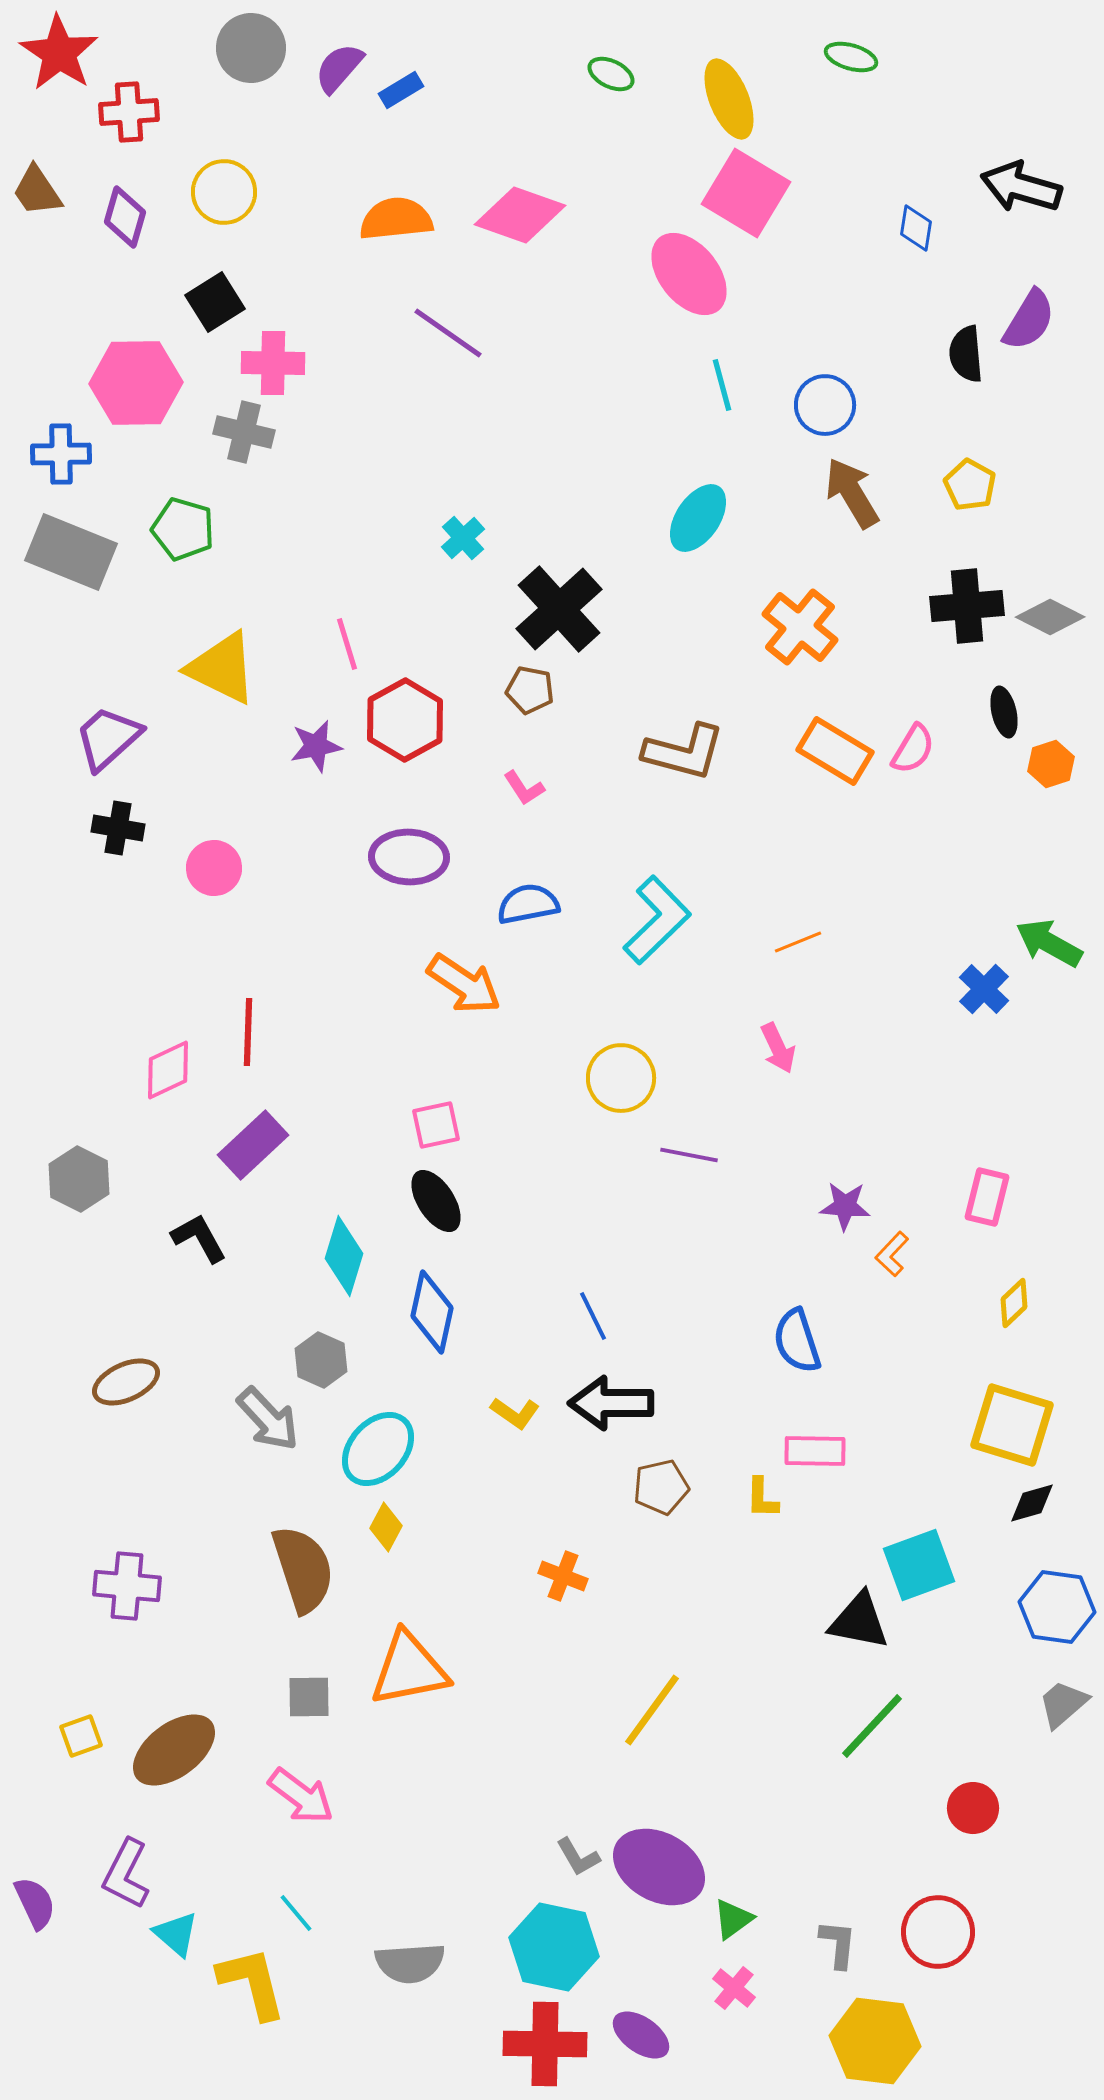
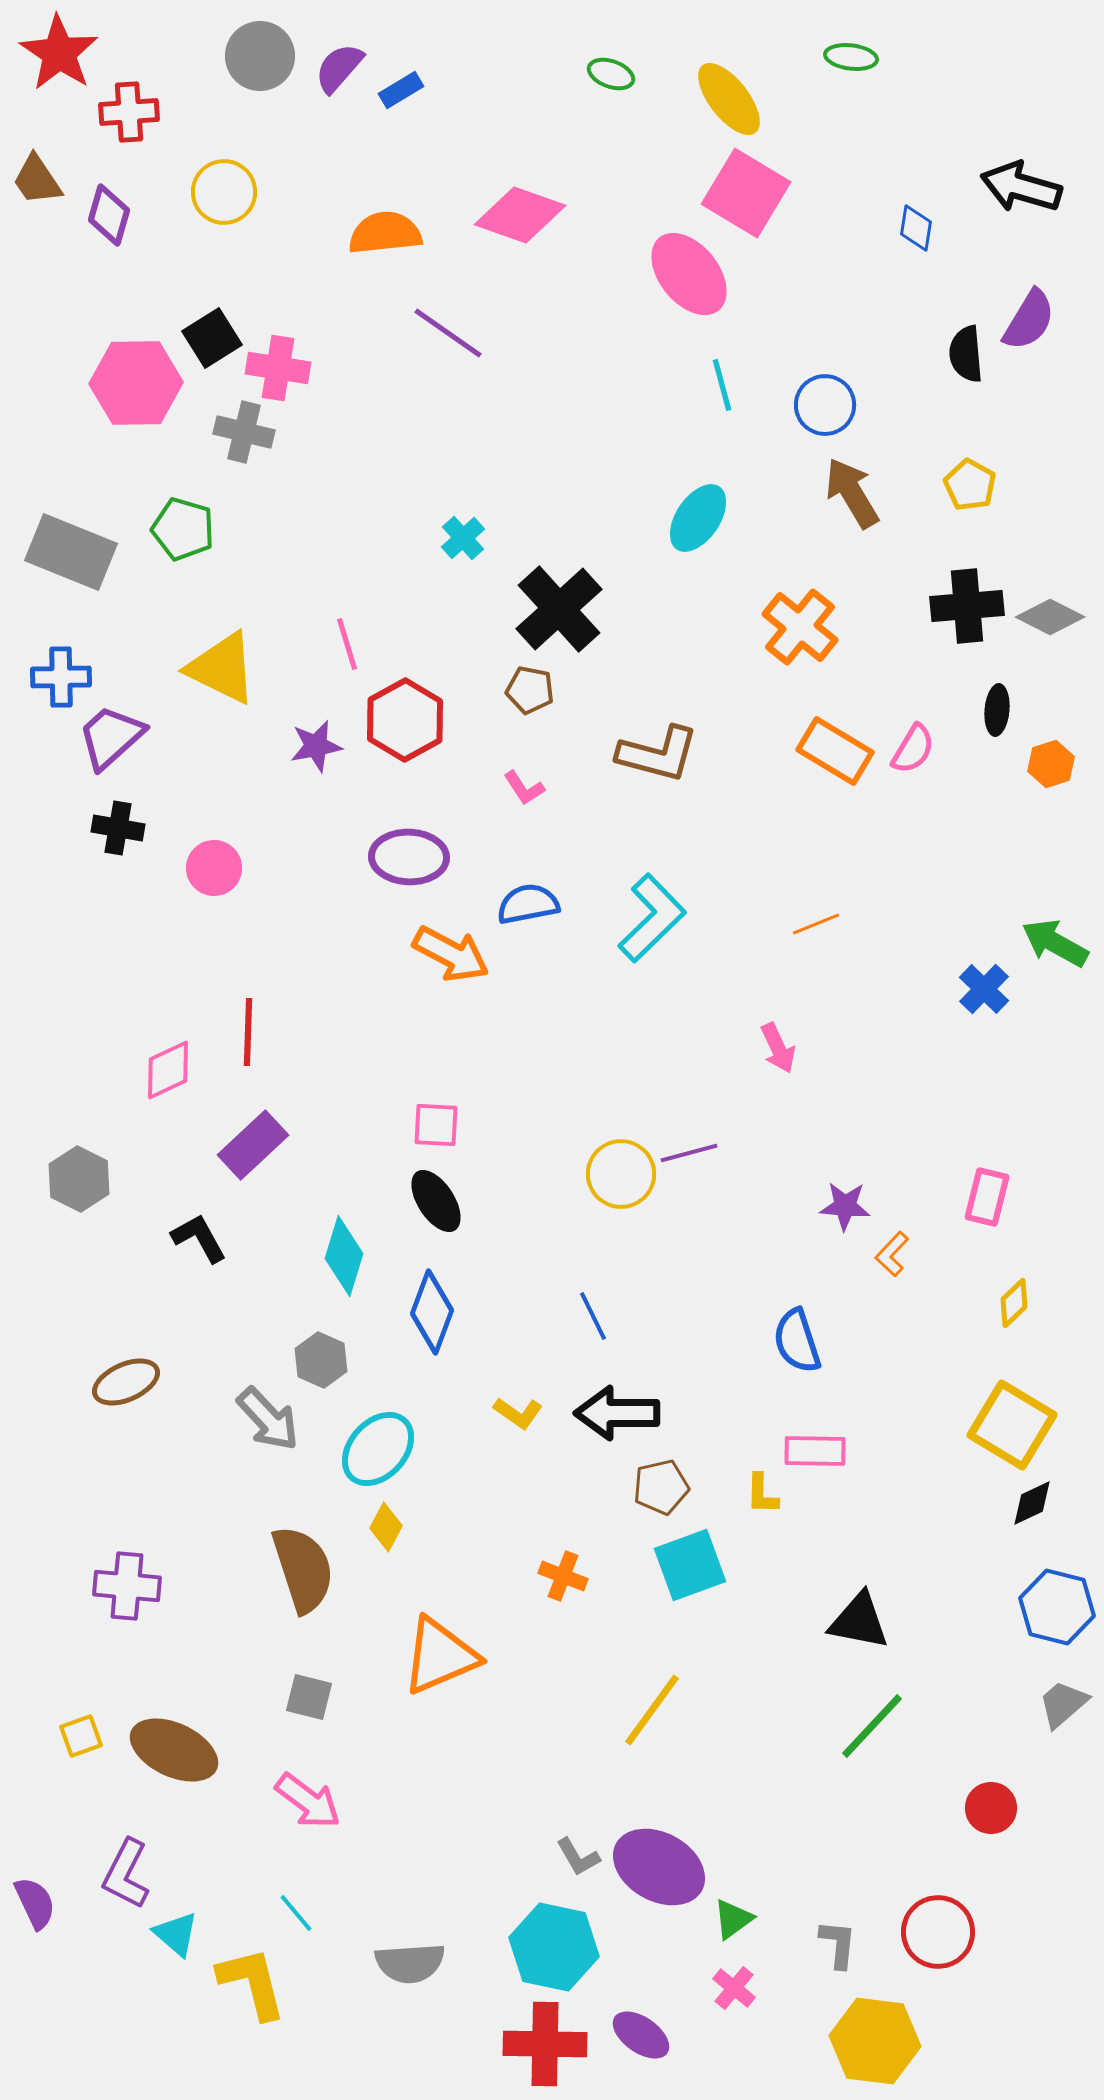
gray circle at (251, 48): moved 9 px right, 8 px down
green ellipse at (851, 57): rotated 9 degrees counterclockwise
green ellipse at (611, 74): rotated 6 degrees counterclockwise
yellow ellipse at (729, 99): rotated 16 degrees counterclockwise
brown trapezoid at (37, 191): moved 11 px up
purple diamond at (125, 217): moved 16 px left, 2 px up
orange semicircle at (396, 219): moved 11 px left, 14 px down
black square at (215, 302): moved 3 px left, 36 px down
pink cross at (273, 363): moved 5 px right, 5 px down; rotated 8 degrees clockwise
blue cross at (61, 454): moved 223 px down
black ellipse at (1004, 712): moved 7 px left, 2 px up; rotated 18 degrees clockwise
purple trapezoid at (108, 738): moved 3 px right, 1 px up
brown L-shape at (684, 752): moved 26 px left, 2 px down
cyan L-shape at (657, 920): moved 5 px left, 2 px up
orange line at (798, 942): moved 18 px right, 18 px up
green arrow at (1049, 943): moved 6 px right
orange arrow at (464, 984): moved 13 px left, 30 px up; rotated 6 degrees counterclockwise
yellow circle at (621, 1078): moved 96 px down
pink square at (436, 1125): rotated 15 degrees clockwise
purple line at (689, 1155): moved 2 px up; rotated 26 degrees counterclockwise
blue diamond at (432, 1312): rotated 8 degrees clockwise
black arrow at (611, 1403): moved 6 px right, 10 px down
yellow L-shape at (515, 1413): moved 3 px right
yellow square at (1012, 1425): rotated 14 degrees clockwise
yellow L-shape at (762, 1498): moved 4 px up
black diamond at (1032, 1503): rotated 9 degrees counterclockwise
cyan square at (919, 1565): moved 229 px left
blue hexagon at (1057, 1607): rotated 6 degrees clockwise
orange triangle at (409, 1669): moved 31 px right, 13 px up; rotated 12 degrees counterclockwise
gray square at (309, 1697): rotated 15 degrees clockwise
brown ellipse at (174, 1750): rotated 62 degrees clockwise
pink arrow at (301, 1796): moved 7 px right, 5 px down
red circle at (973, 1808): moved 18 px right
